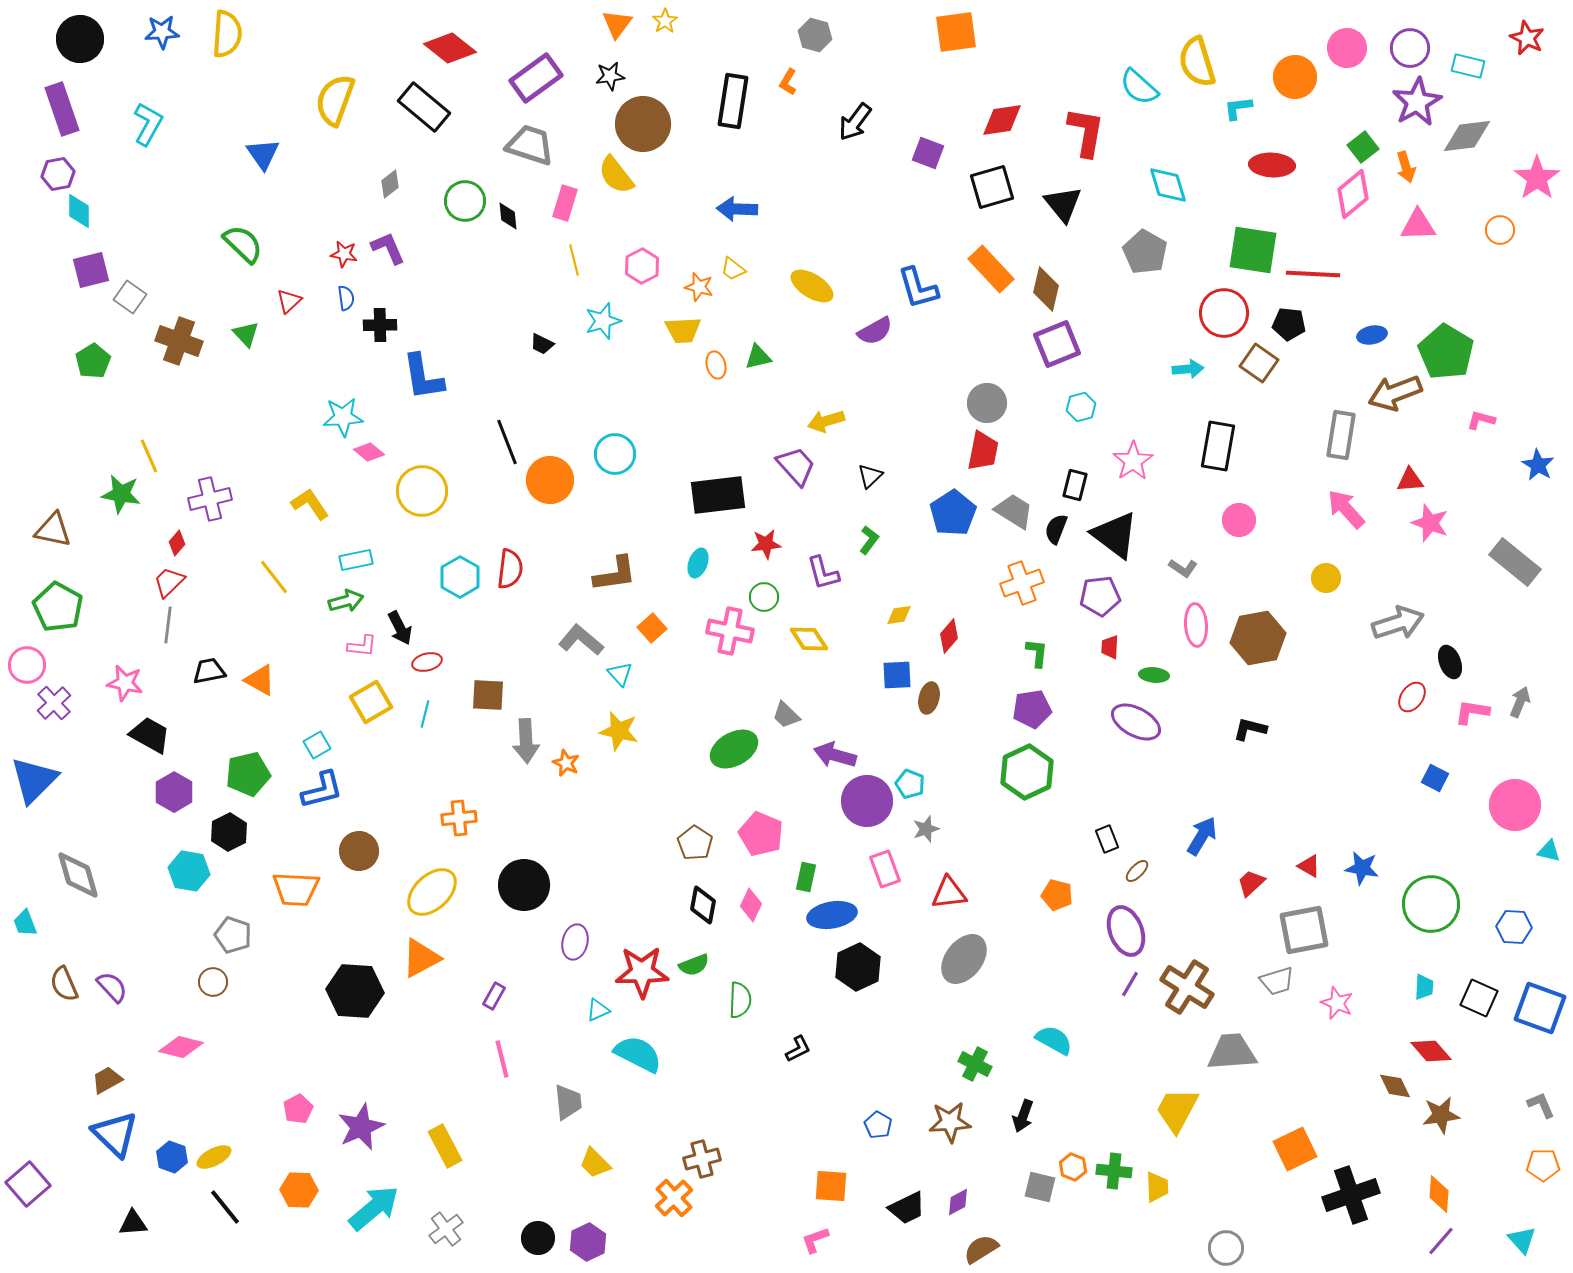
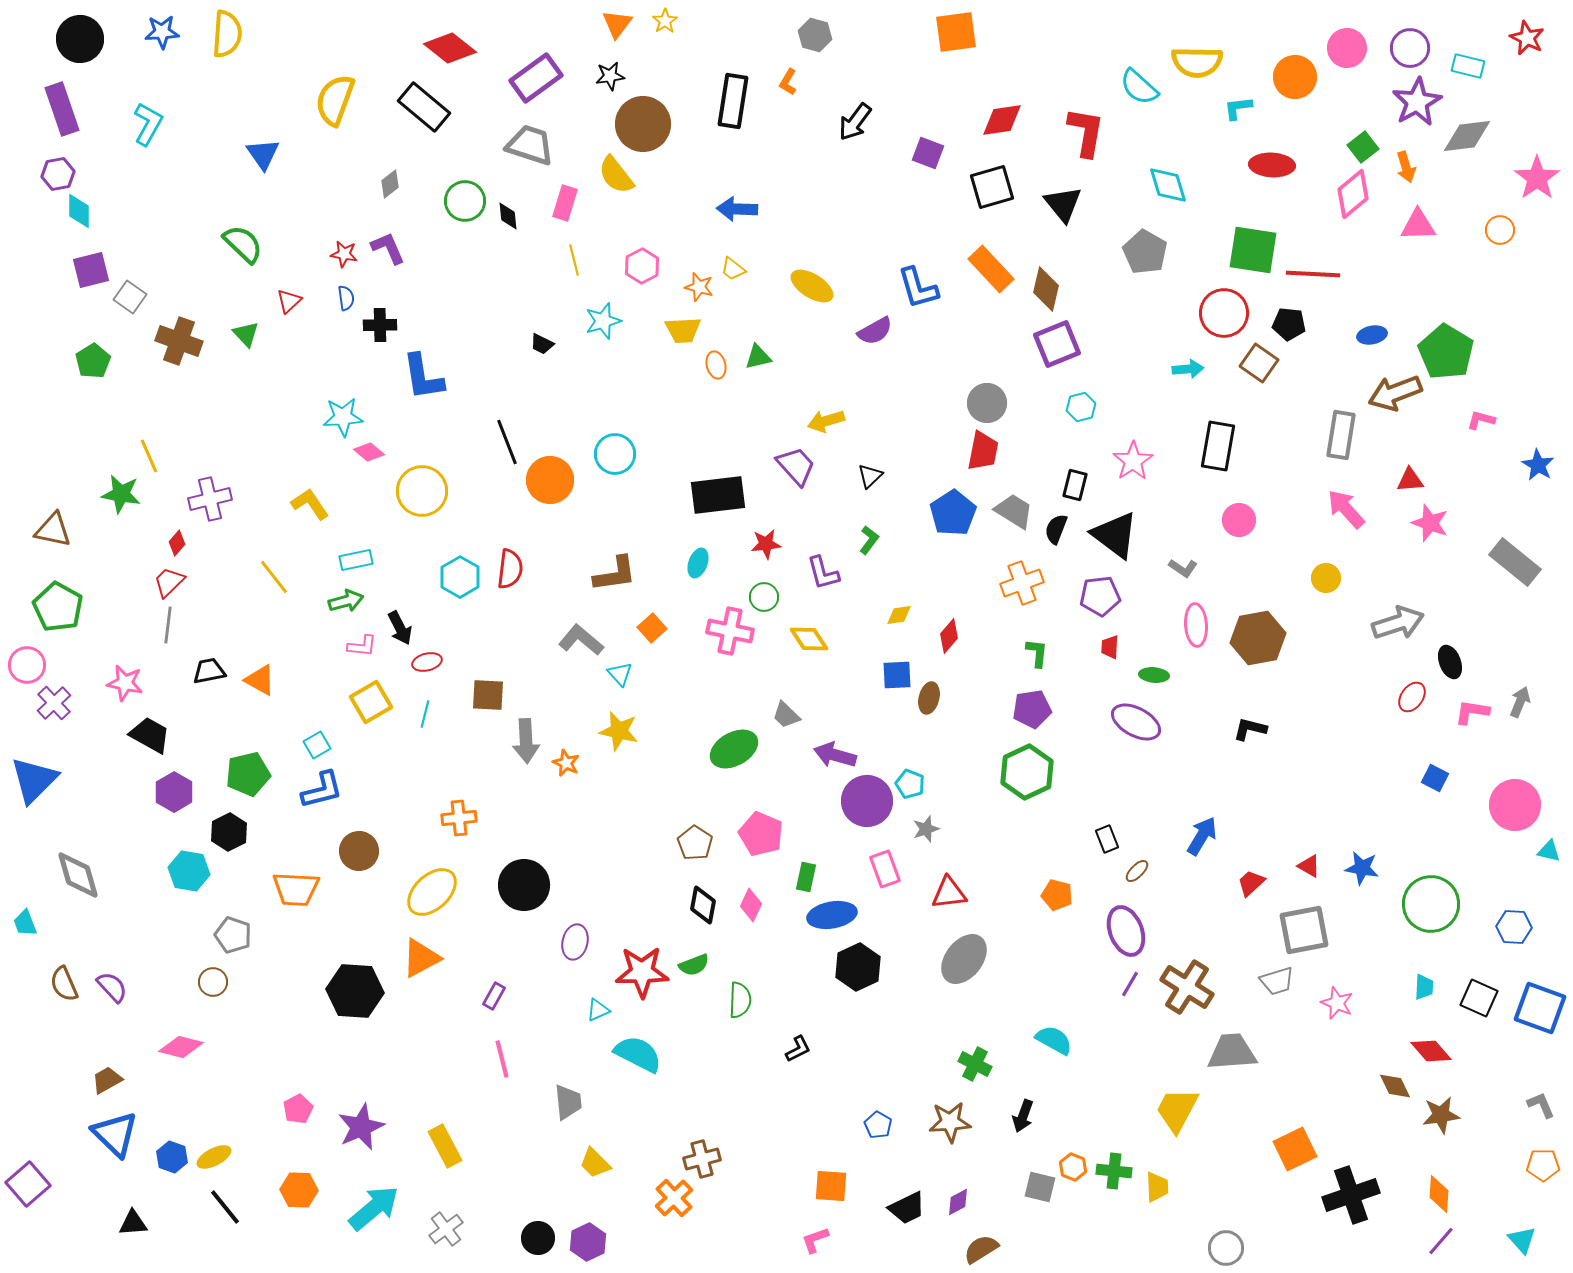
yellow semicircle at (1197, 62): rotated 72 degrees counterclockwise
